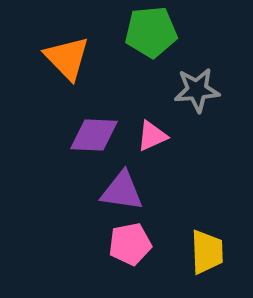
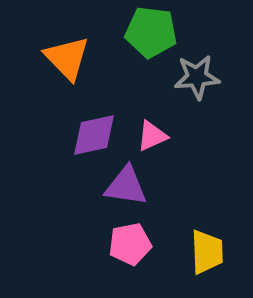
green pentagon: rotated 12 degrees clockwise
gray star: moved 13 px up
purple diamond: rotated 15 degrees counterclockwise
purple triangle: moved 4 px right, 5 px up
